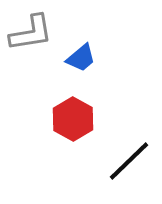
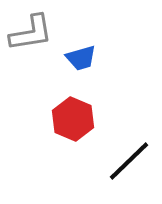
blue trapezoid: rotated 24 degrees clockwise
red hexagon: rotated 6 degrees counterclockwise
